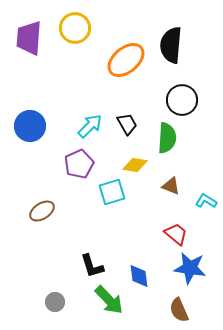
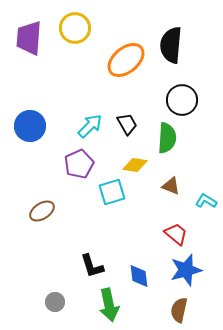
blue star: moved 4 px left, 2 px down; rotated 24 degrees counterclockwise
green arrow: moved 5 px down; rotated 32 degrees clockwise
brown semicircle: rotated 35 degrees clockwise
